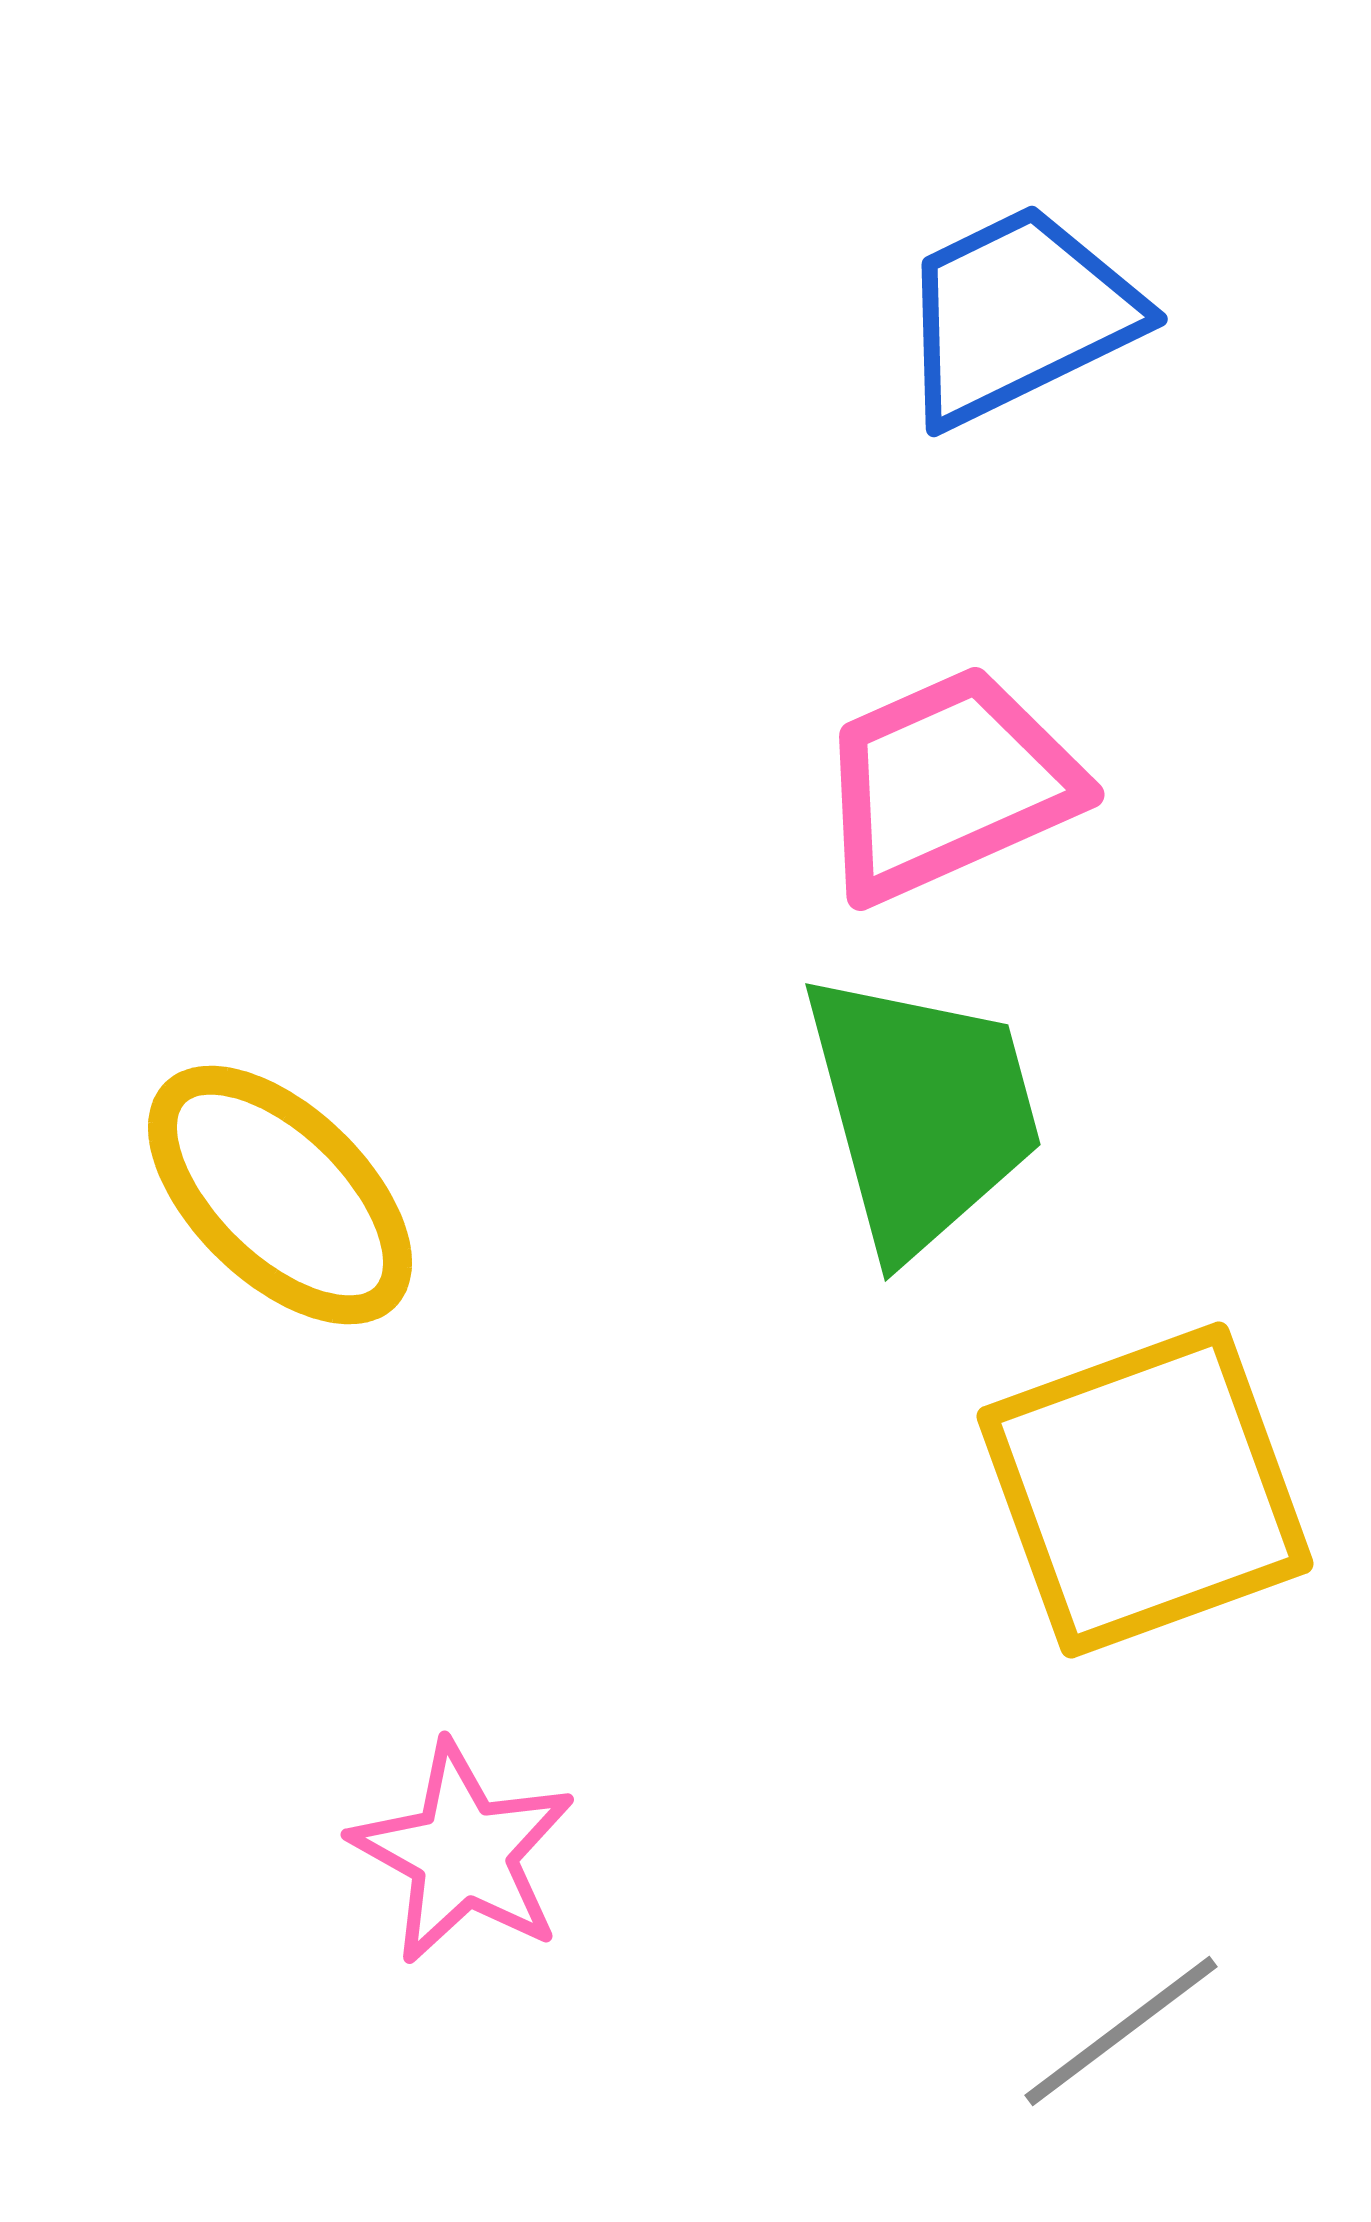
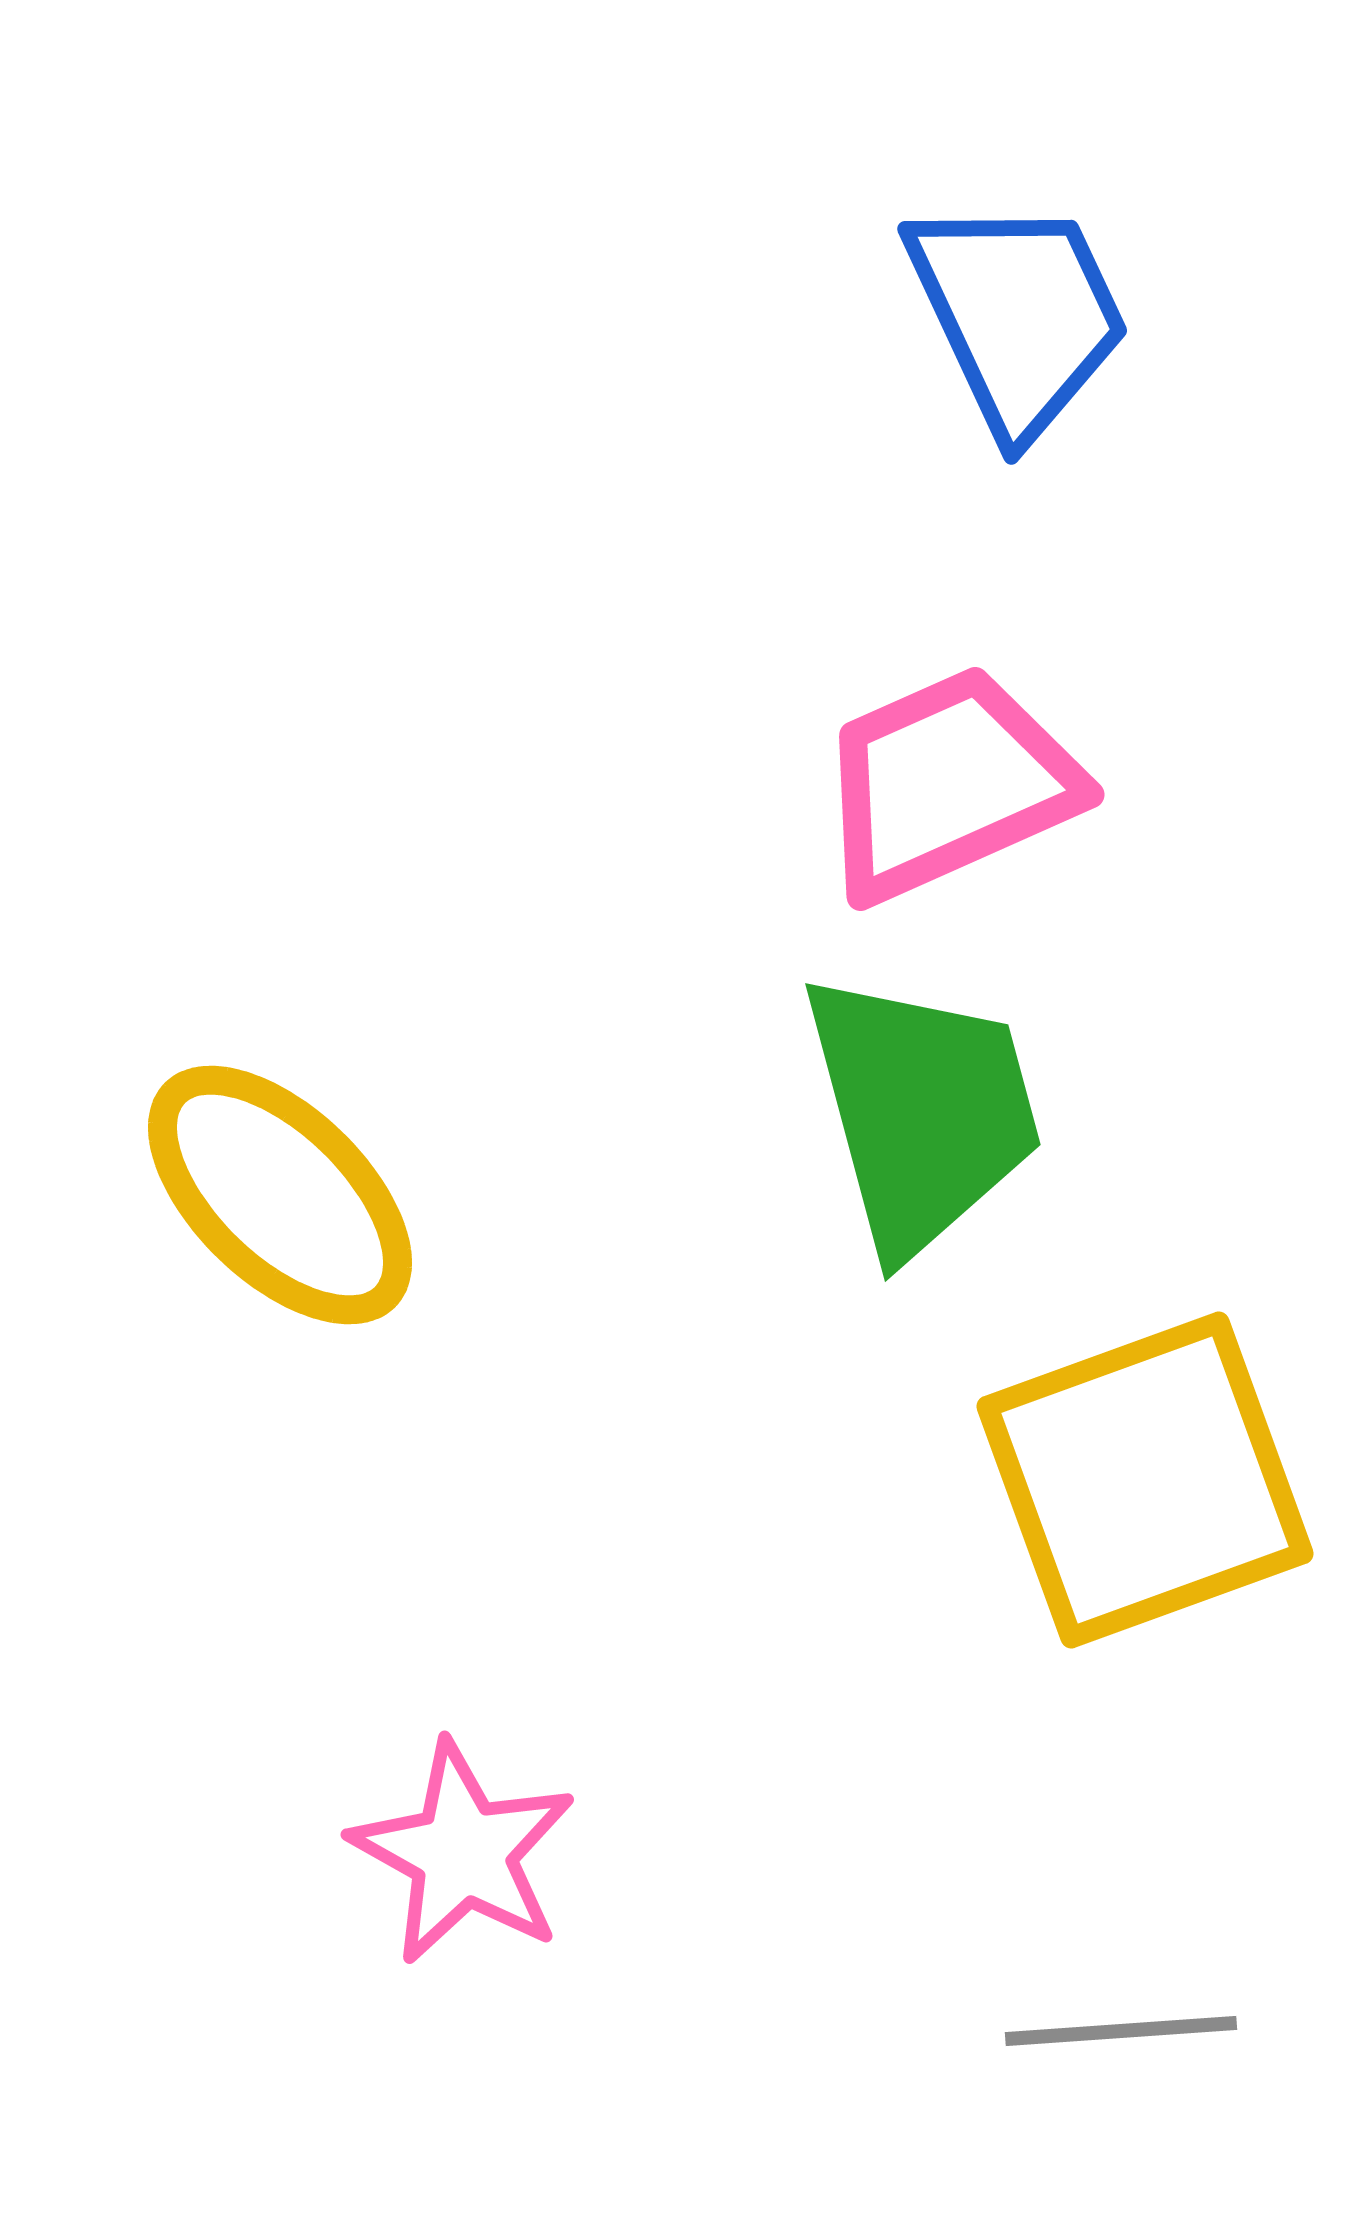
blue trapezoid: rotated 91 degrees clockwise
yellow square: moved 10 px up
gray line: rotated 33 degrees clockwise
